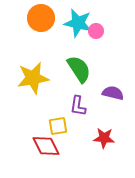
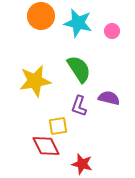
orange circle: moved 2 px up
pink circle: moved 16 px right
yellow star: moved 2 px right, 3 px down
purple semicircle: moved 4 px left, 5 px down
purple L-shape: moved 1 px right; rotated 10 degrees clockwise
red star: moved 22 px left, 26 px down; rotated 10 degrees clockwise
